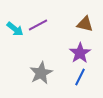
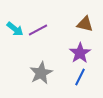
purple line: moved 5 px down
